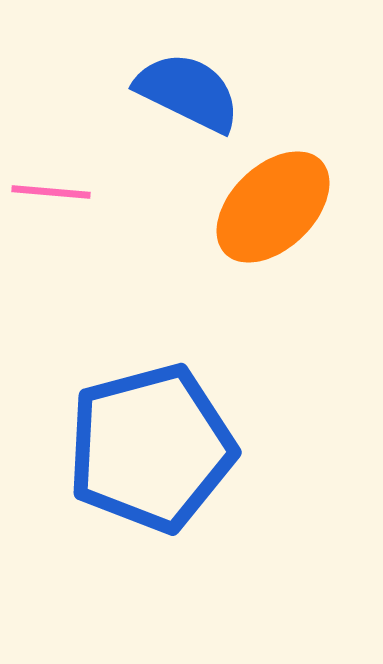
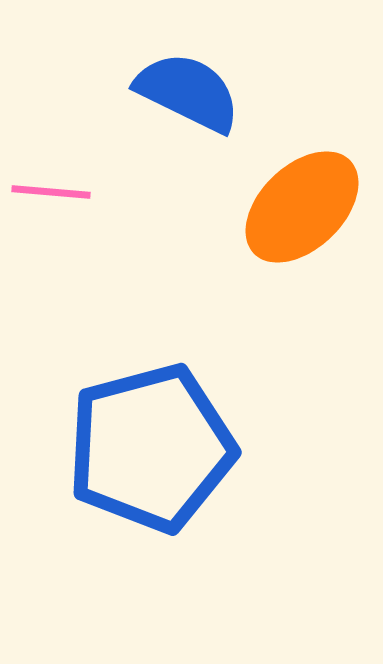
orange ellipse: moved 29 px right
